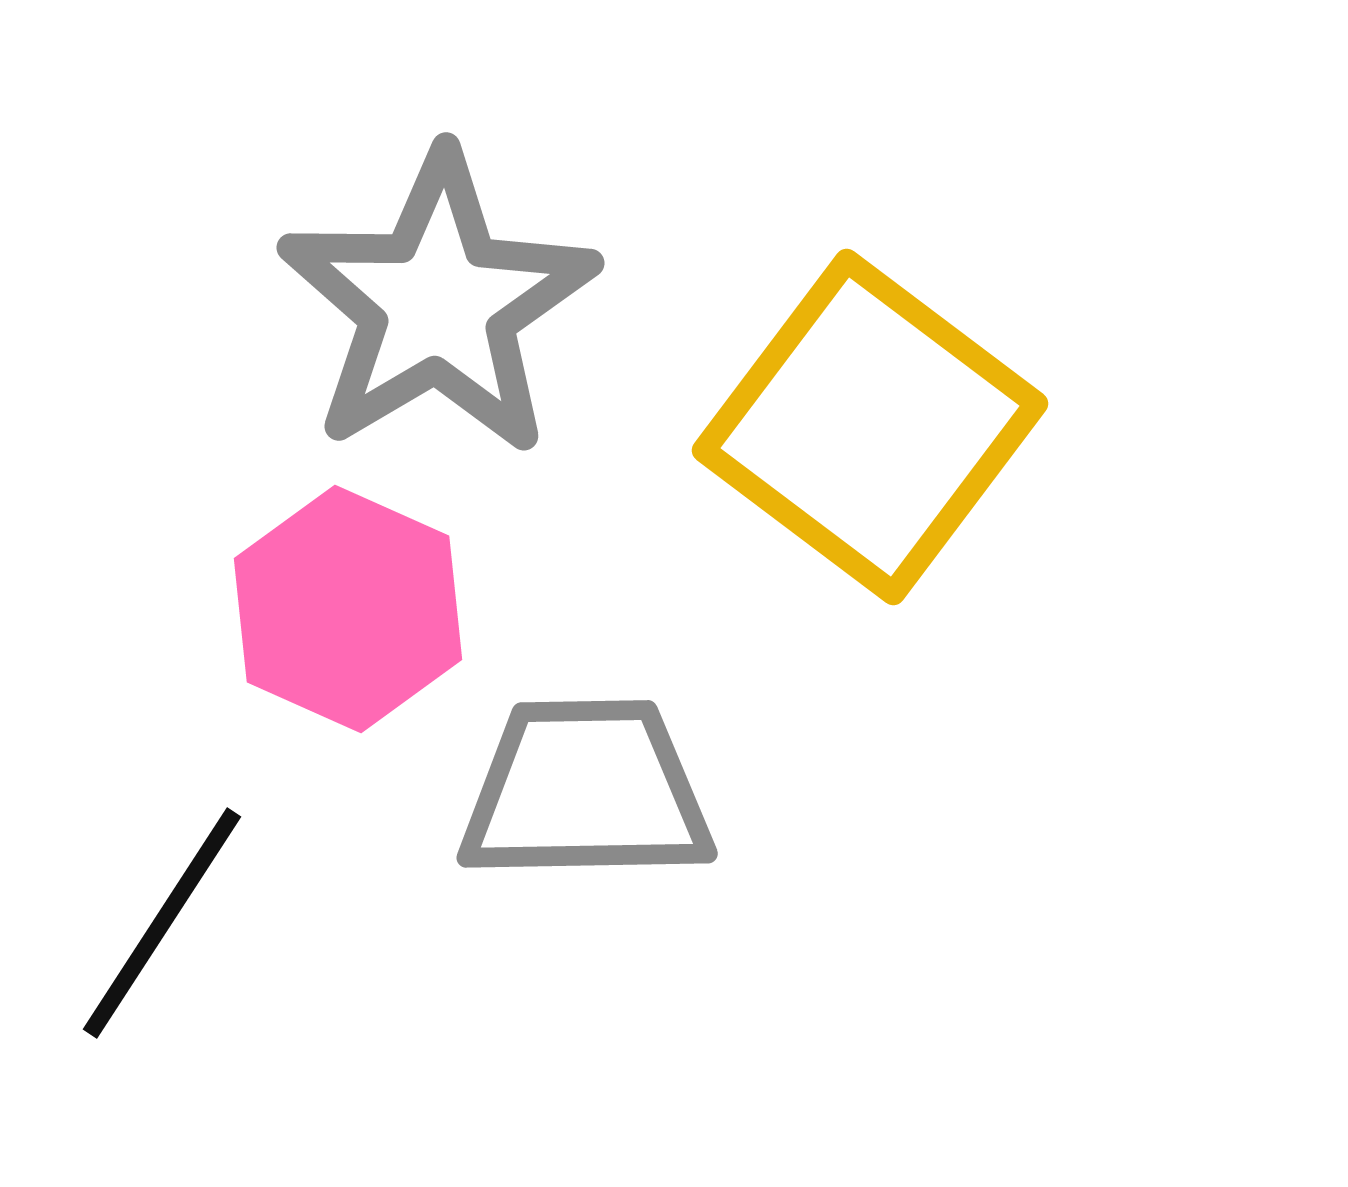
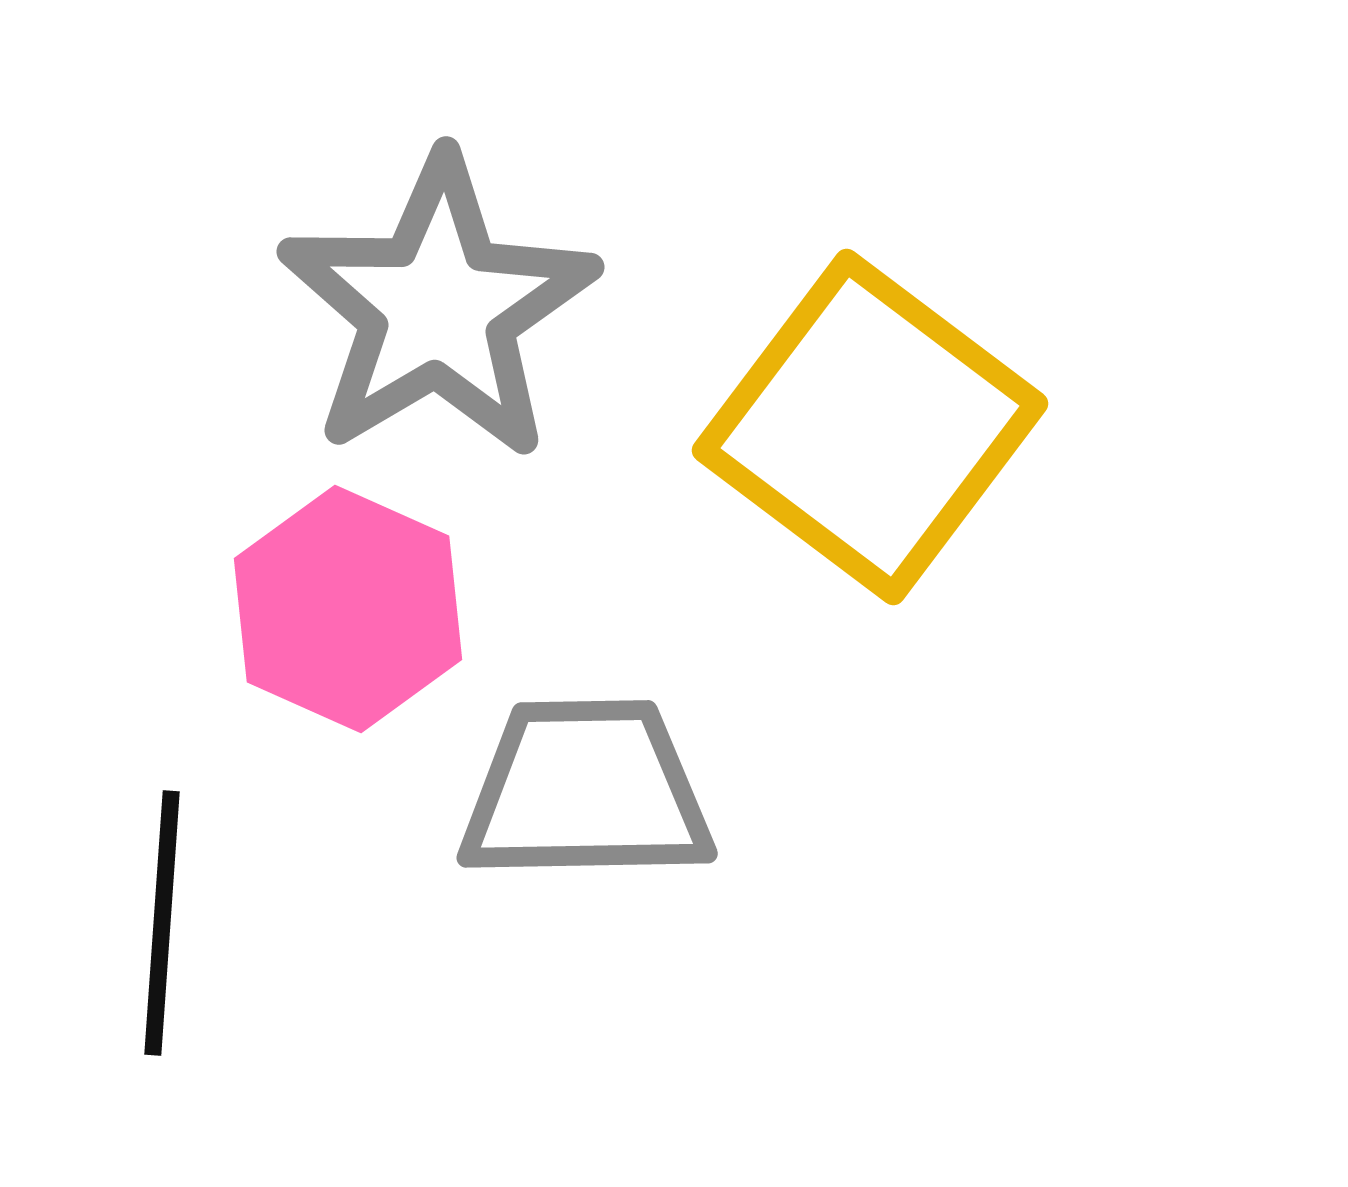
gray star: moved 4 px down
black line: rotated 29 degrees counterclockwise
